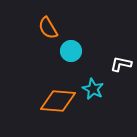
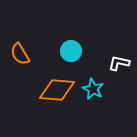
orange semicircle: moved 28 px left, 26 px down
white L-shape: moved 2 px left, 1 px up
orange diamond: moved 1 px left, 11 px up
